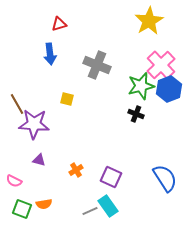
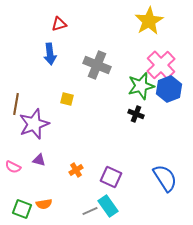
brown line: moved 1 px left; rotated 40 degrees clockwise
purple star: rotated 24 degrees counterclockwise
pink semicircle: moved 1 px left, 14 px up
